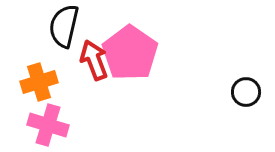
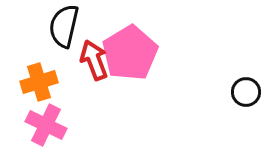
pink pentagon: rotated 6 degrees clockwise
pink cross: moved 2 px left; rotated 9 degrees clockwise
